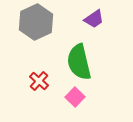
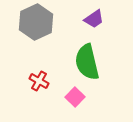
green semicircle: moved 8 px right
red cross: rotated 12 degrees counterclockwise
